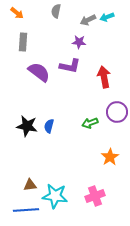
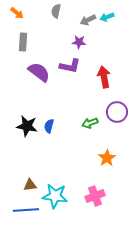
orange star: moved 3 px left, 1 px down
